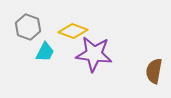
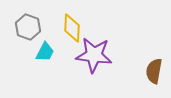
yellow diamond: moved 1 px left, 3 px up; rotated 72 degrees clockwise
purple star: moved 1 px down
